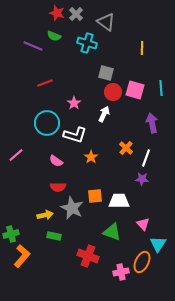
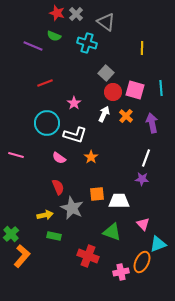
gray square: rotated 28 degrees clockwise
orange cross: moved 32 px up
pink line: rotated 56 degrees clockwise
pink semicircle: moved 3 px right, 3 px up
red semicircle: rotated 112 degrees counterclockwise
orange square: moved 2 px right, 2 px up
green cross: rotated 28 degrees counterclockwise
cyan triangle: rotated 36 degrees clockwise
